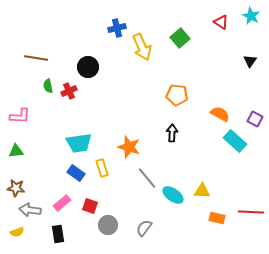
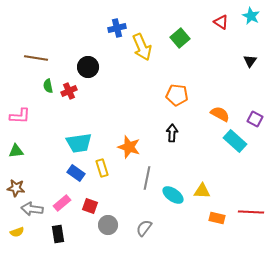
gray line: rotated 50 degrees clockwise
gray arrow: moved 2 px right, 1 px up
